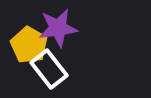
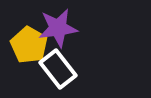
white rectangle: moved 9 px right
